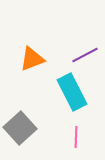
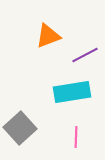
orange triangle: moved 16 px right, 23 px up
cyan rectangle: rotated 72 degrees counterclockwise
